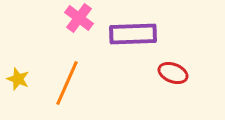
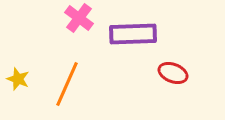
orange line: moved 1 px down
